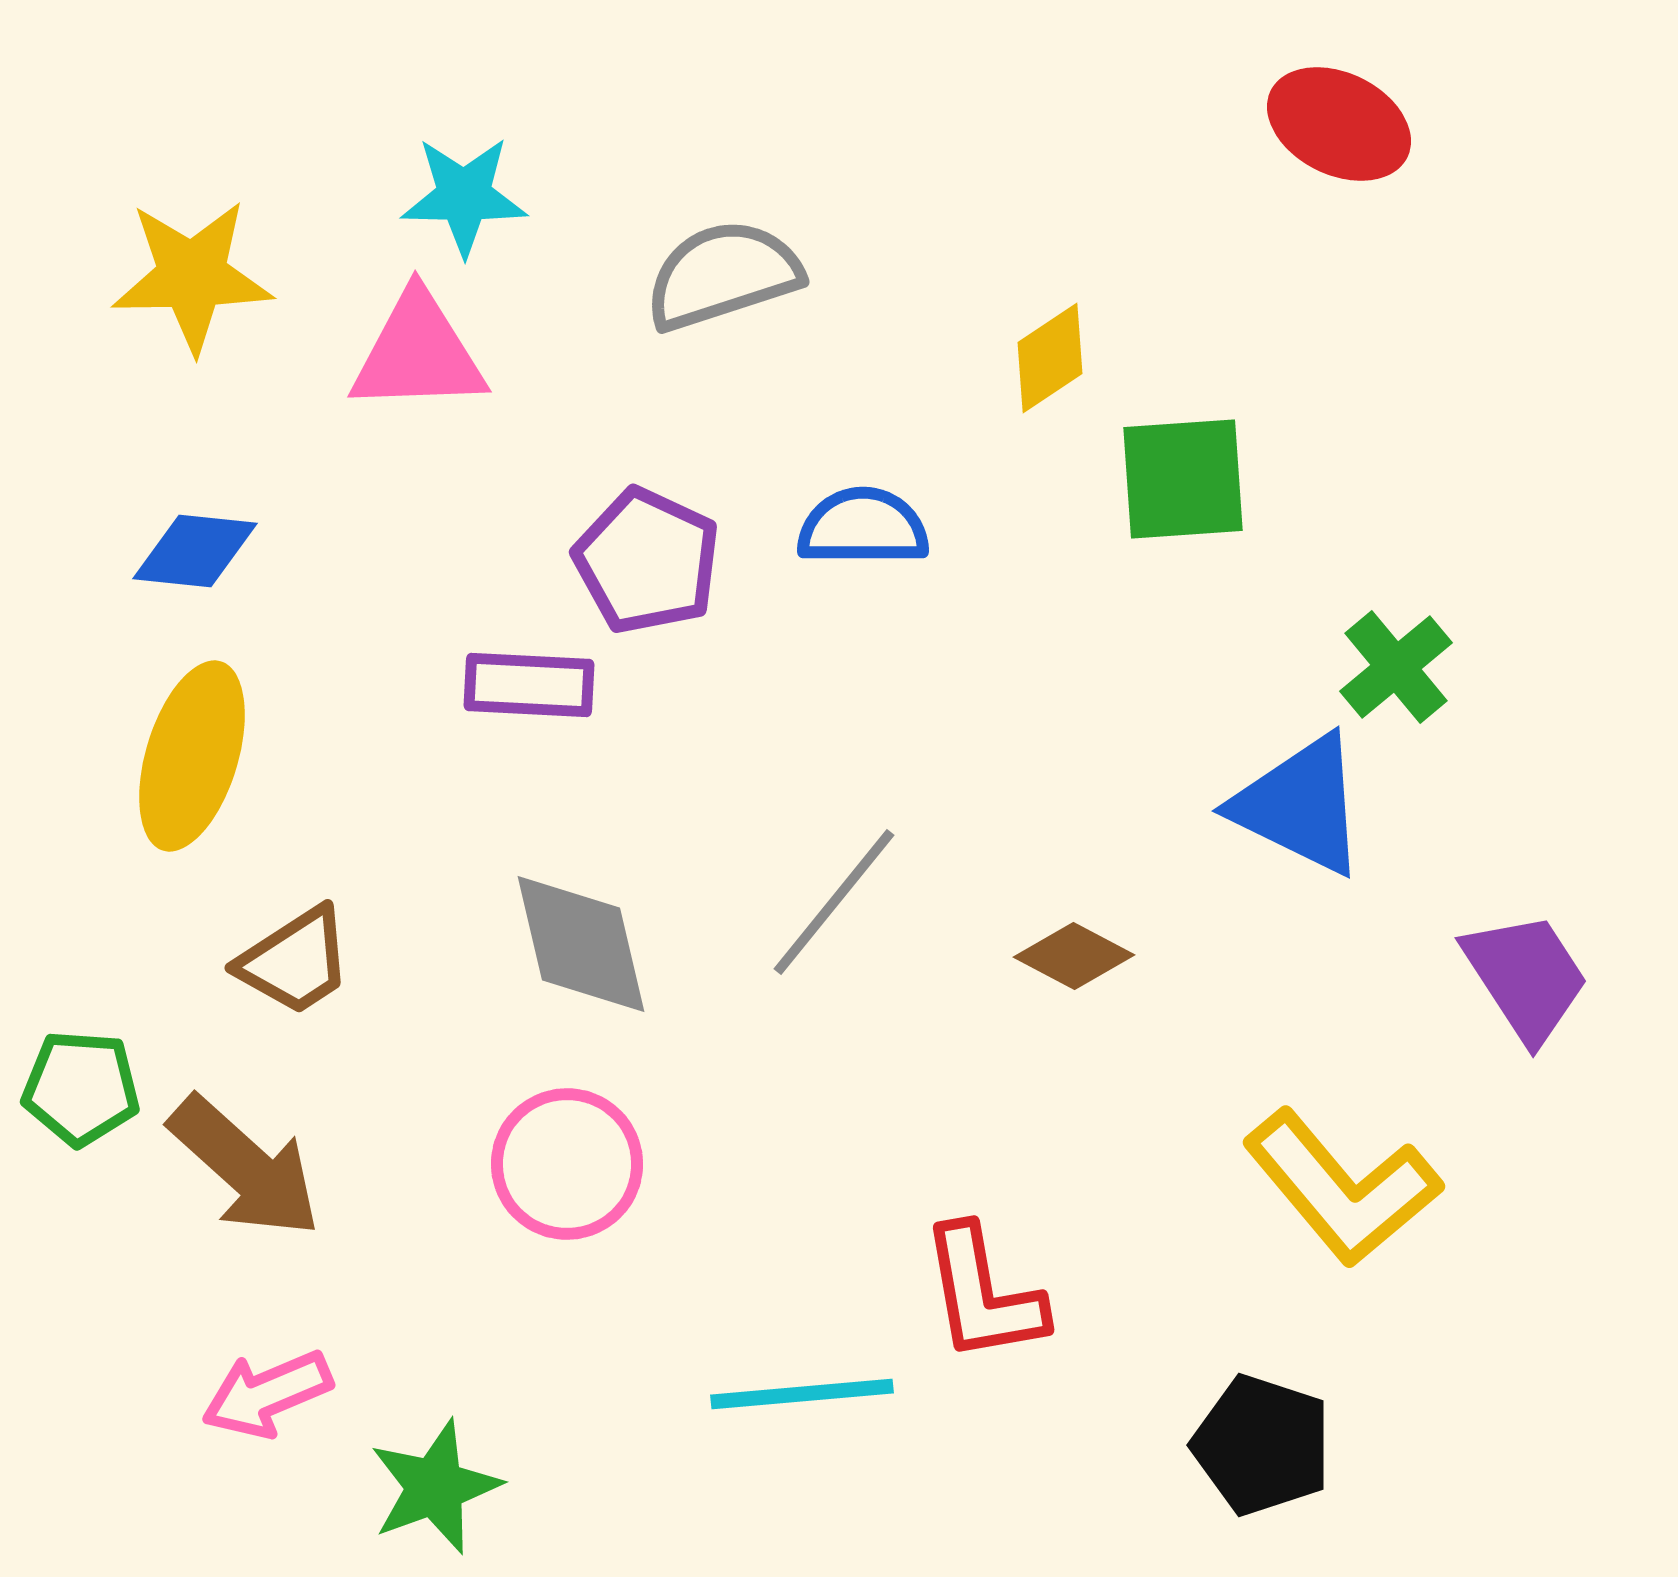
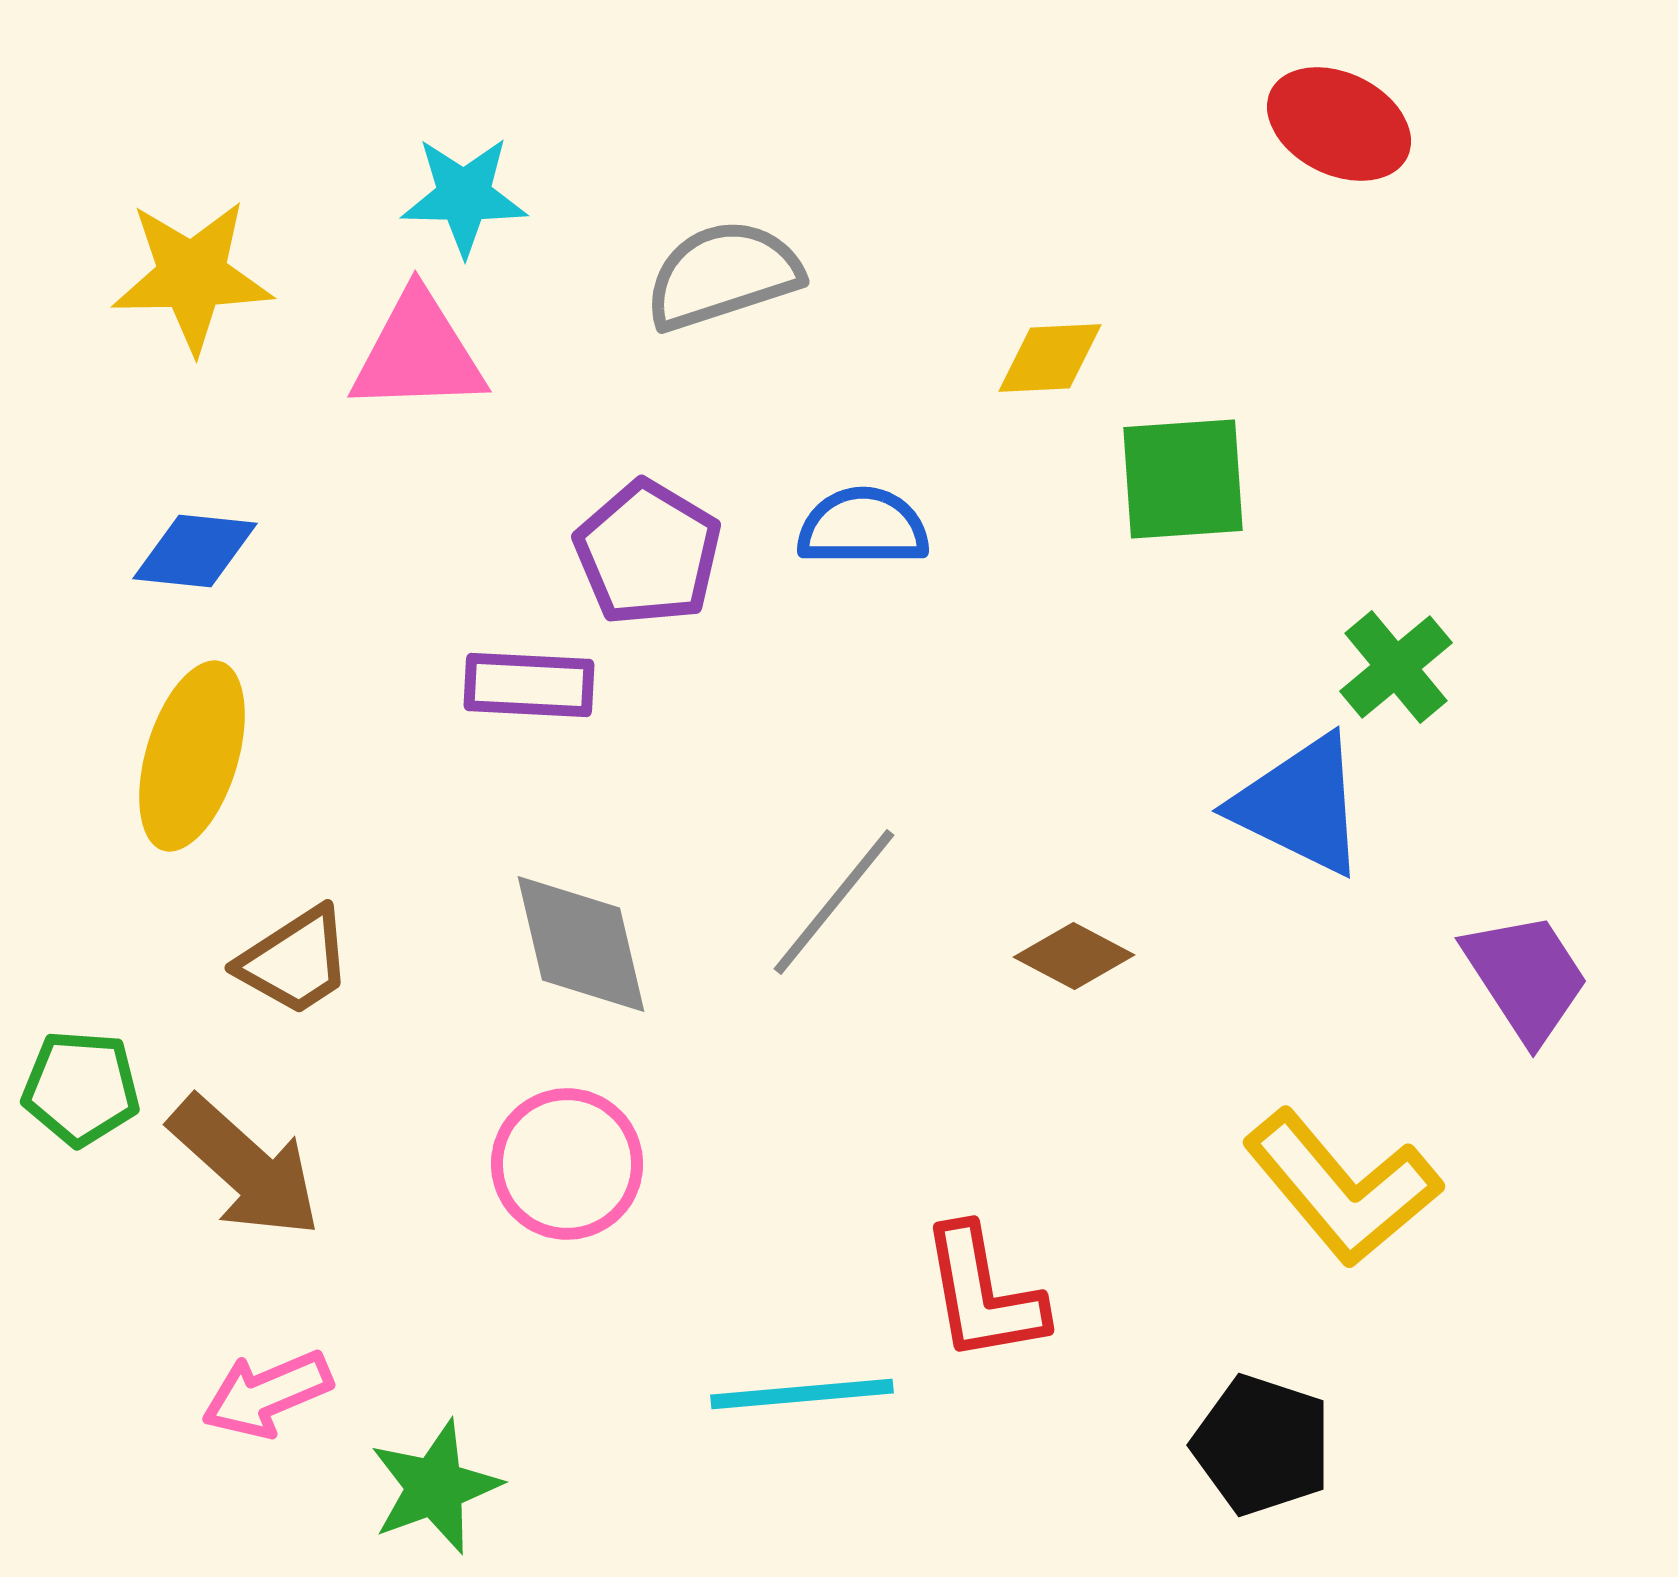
yellow diamond: rotated 31 degrees clockwise
purple pentagon: moved 1 px right, 8 px up; rotated 6 degrees clockwise
